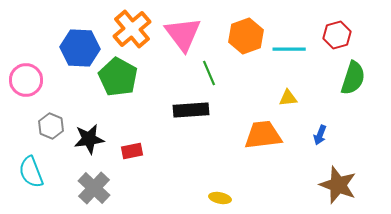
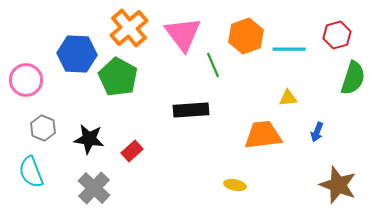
orange cross: moved 3 px left, 1 px up
blue hexagon: moved 3 px left, 6 px down
green line: moved 4 px right, 8 px up
gray hexagon: moved 8 px left, 2 px down
blue arrow: moved 3 px left, 3 px up
black star: rotated 16 degrees clockwise
red rectangle: rotated 30 degrees counterclockwise
yellow ellipse: moved 15 px right, 13 px up
